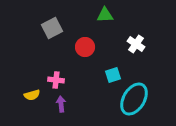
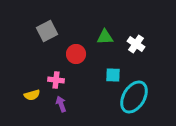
green triangle: moved 22 px down
gray square: moved 5 px left, 3 px down
red circle: moved 9 px left, 7 px down
cyan square: rotated 21 degrees clockwise
cyan ellipse: moved 2 px up
purple arrow: rotated 14 degrees counterclockwise
